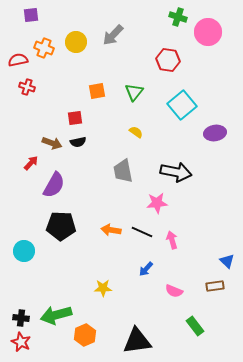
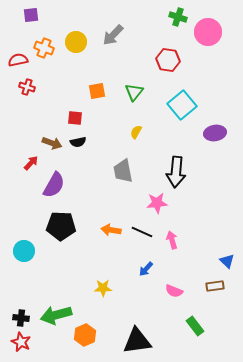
red square: rotated 14 degrees clockwise
yellow semicircle: rotated 96 degrees counterclockwise
black arrow: rotated 84 degrees clockwise
